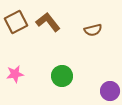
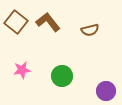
brown square: rotated 25 degrees counterclockwise
brown semicircle: moved 3 px left
pink star: moved 7 px right, 4 px up
purple circle: moved 4 px left
